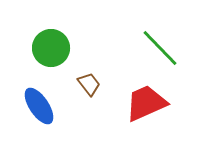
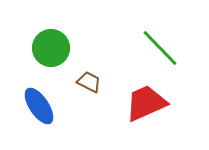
brown trapezoid: moved 2 px up; rotated 25 degrees counterclockwise
